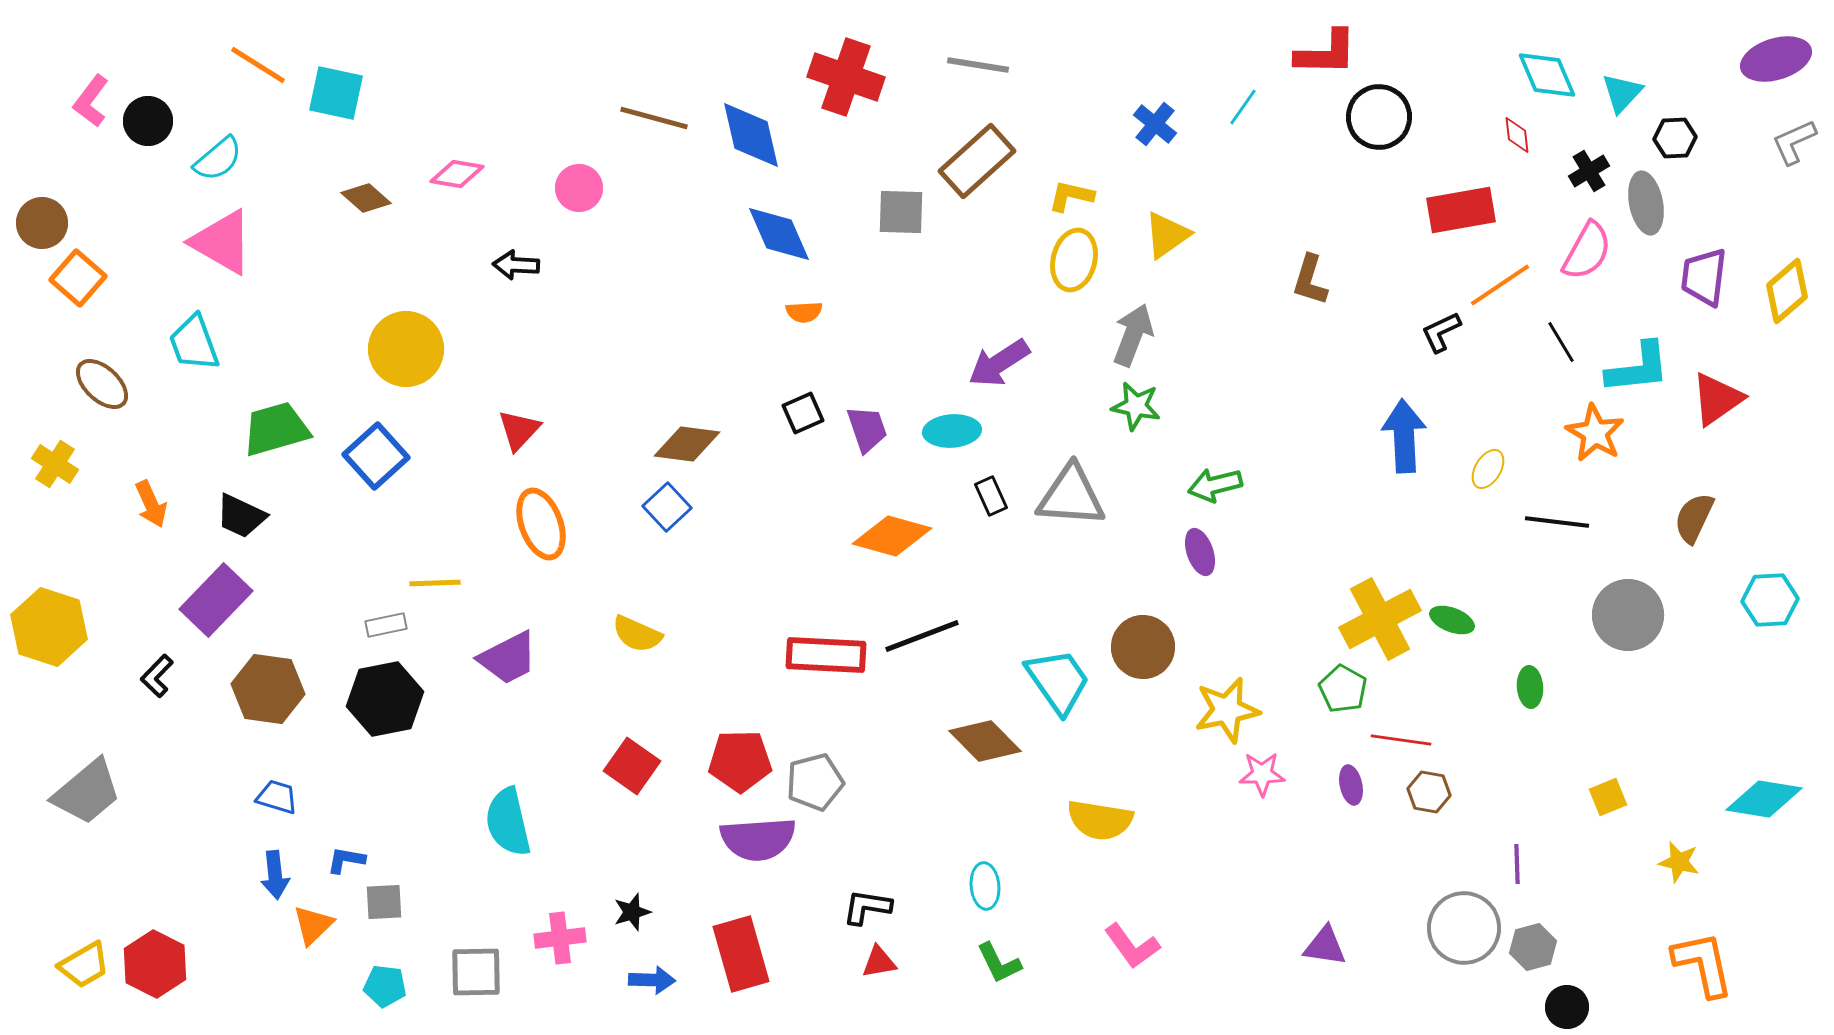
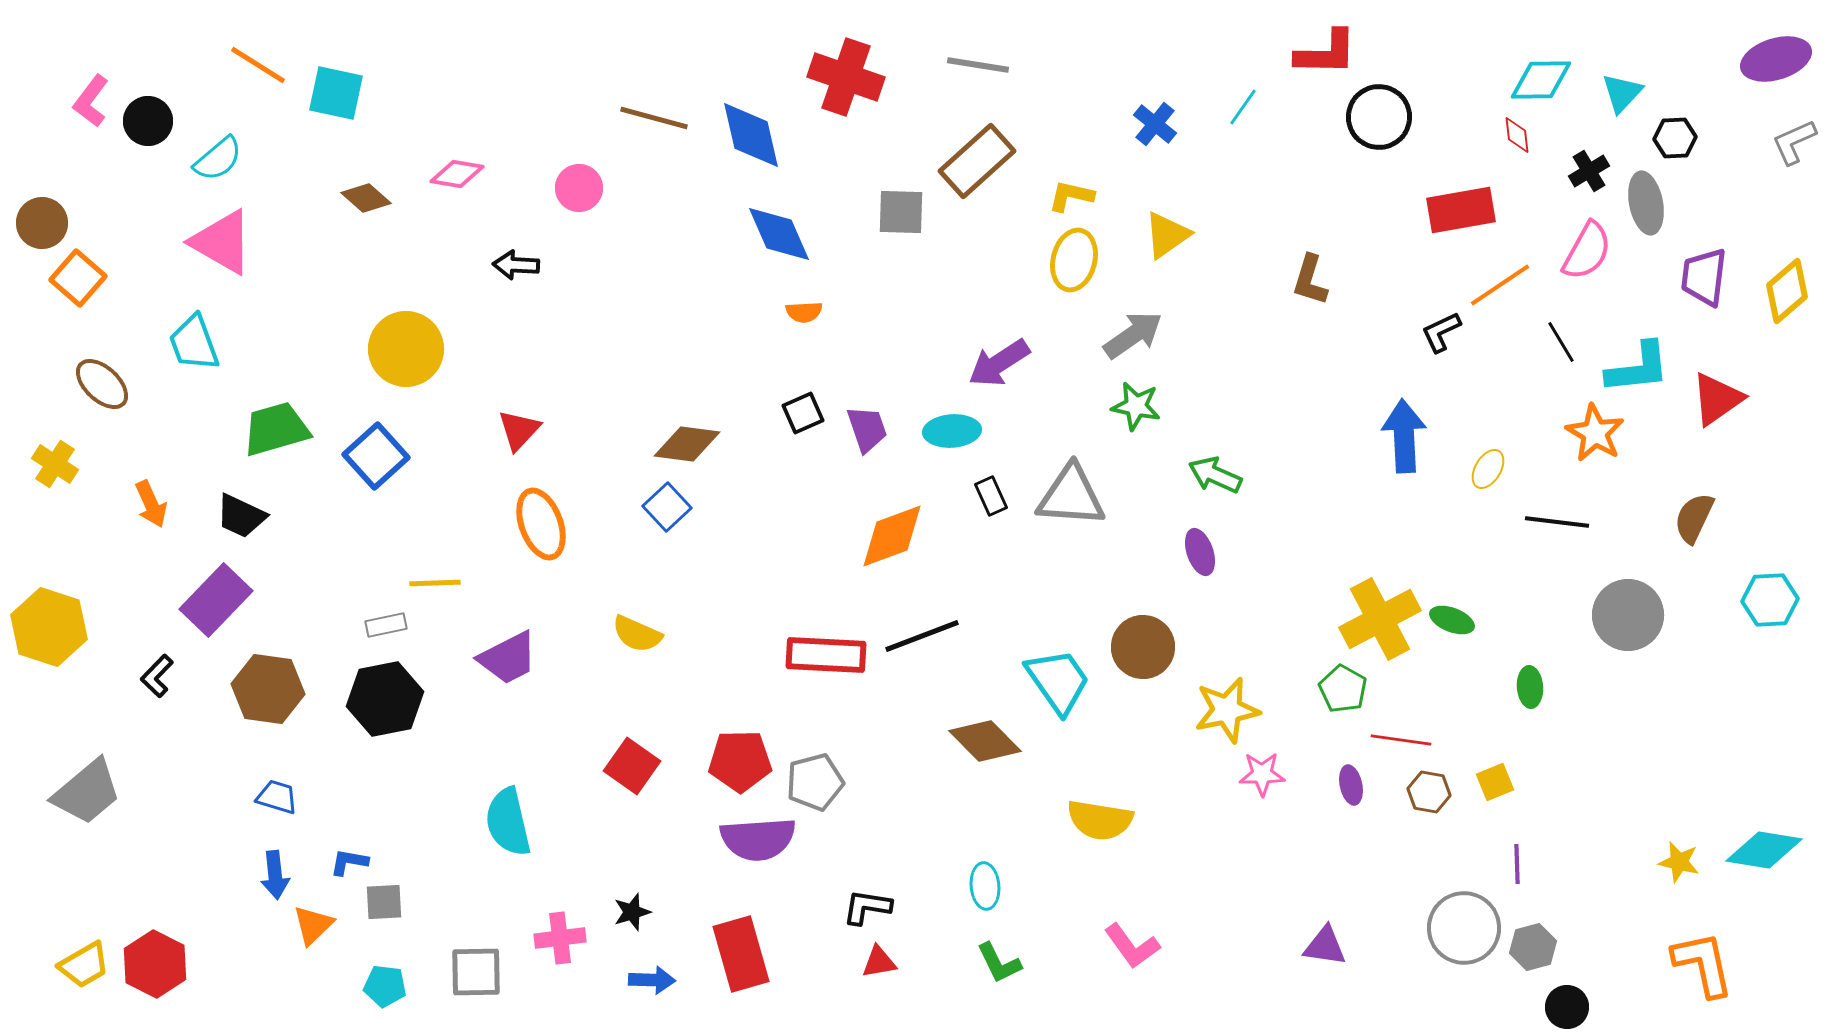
cyan diamond at (1547, 75): moved 6 px left, 5 px down; rotated 68 degrees counterclockwise
gray arrow at (1133, 335): rotated 34 degrees clockwise
green arrow at (1215, 485): moved 10 px up; rotated 38 degrees clockwise
orange diamond at (892, 536): rotated 36 degrees counterclockwise
yellow square at (1608, 797): moved 113 px left, 15 px up
cyan diamond at (1764, 799): moved 51 px down
blue L-shape at (346, 860): moved 3 px right, 2 px down
